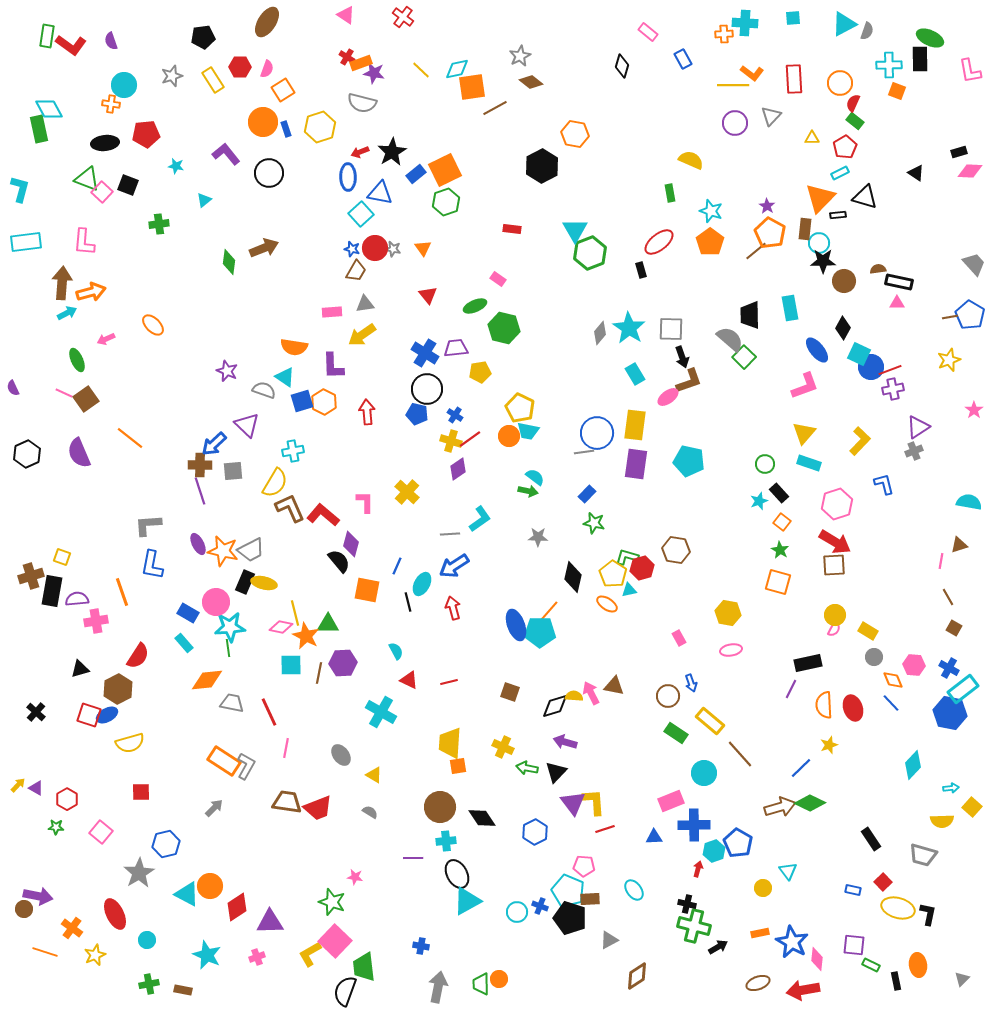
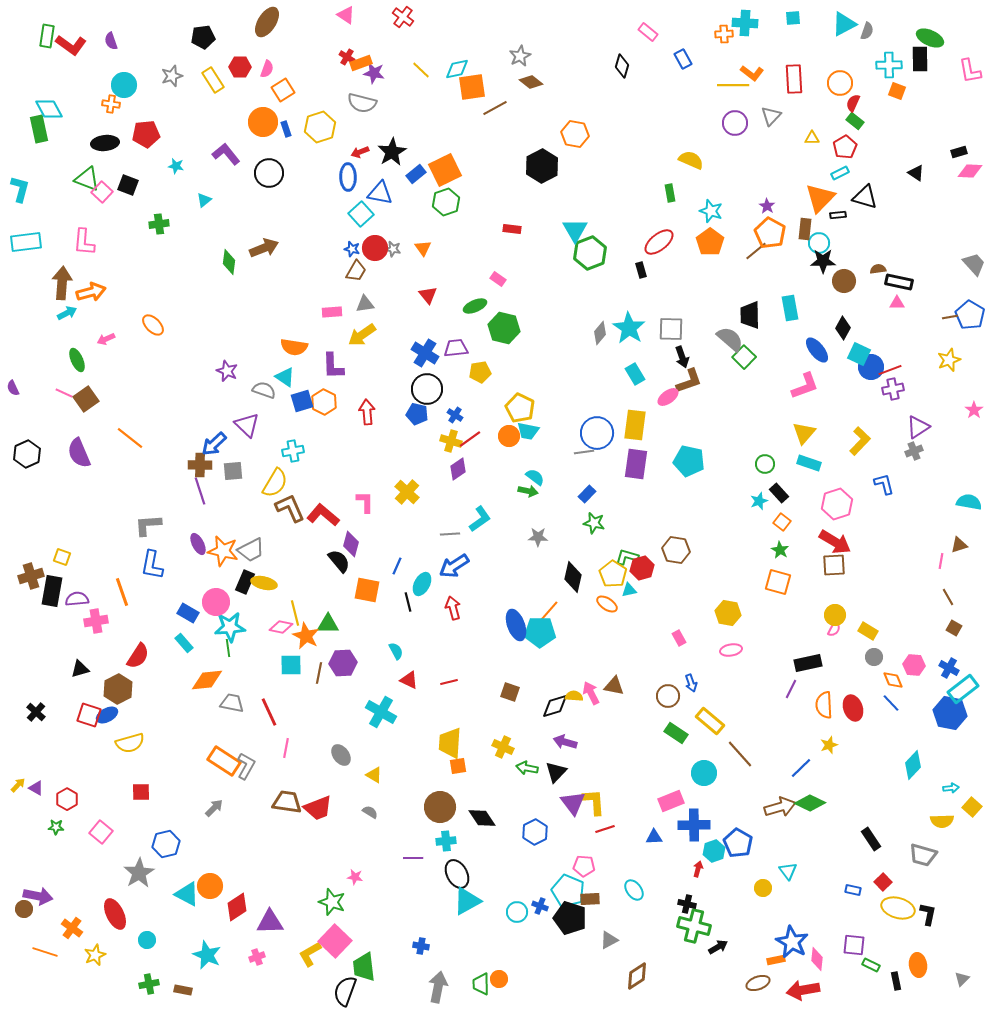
orange rectangle at (760, 933): moved 16 px right, 27 px down
